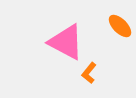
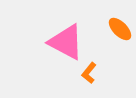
orange ellipse: moved 3 px down
